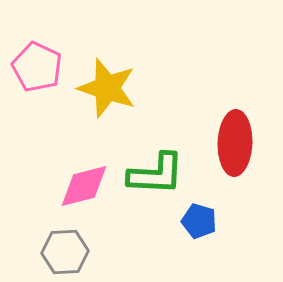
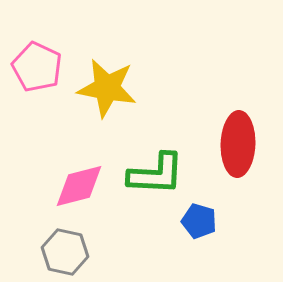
yellow star: rotated 8 degrees counterclockwise
red ellipse: moved 3 px right, 1 px down
pink diamond: moved 5 px left
gray hexagon: rotated 15 degrees clockwise
